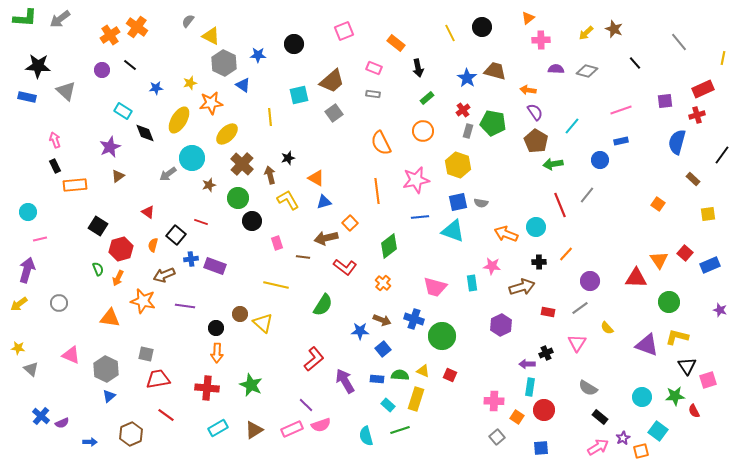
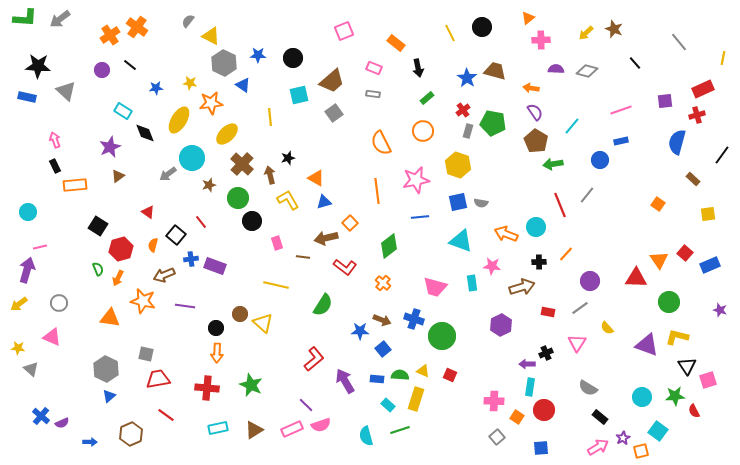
black circle at (294, 44): moved 1 px left, 14 px down
yellow star at (190, 83): rotated 24 degrees clockwise
orange arrow at (528, 90): moved 3 px right, 2 px up
red line at (201, 222): rotated 32 degrees clockwise
cyan triangle at (453, 231): moved 8 px right, 10 px down
pink line at (40, 239): moved 8 px down
pink triangle at (71, 355): moved 19 px left, 18 px up
cyan rectangle at (218, 428): rotated 18 degrees clockwise
